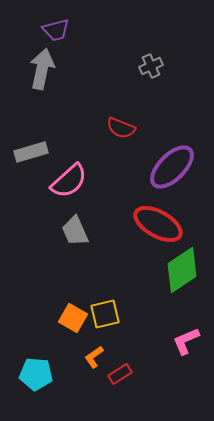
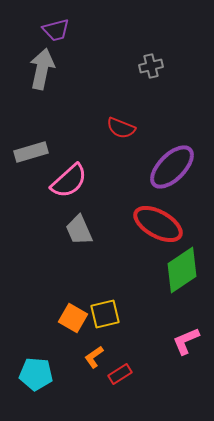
gray cross: rotated 10 degrees clockwise
gray trapezoid: moved 4 px right, 1 px up
